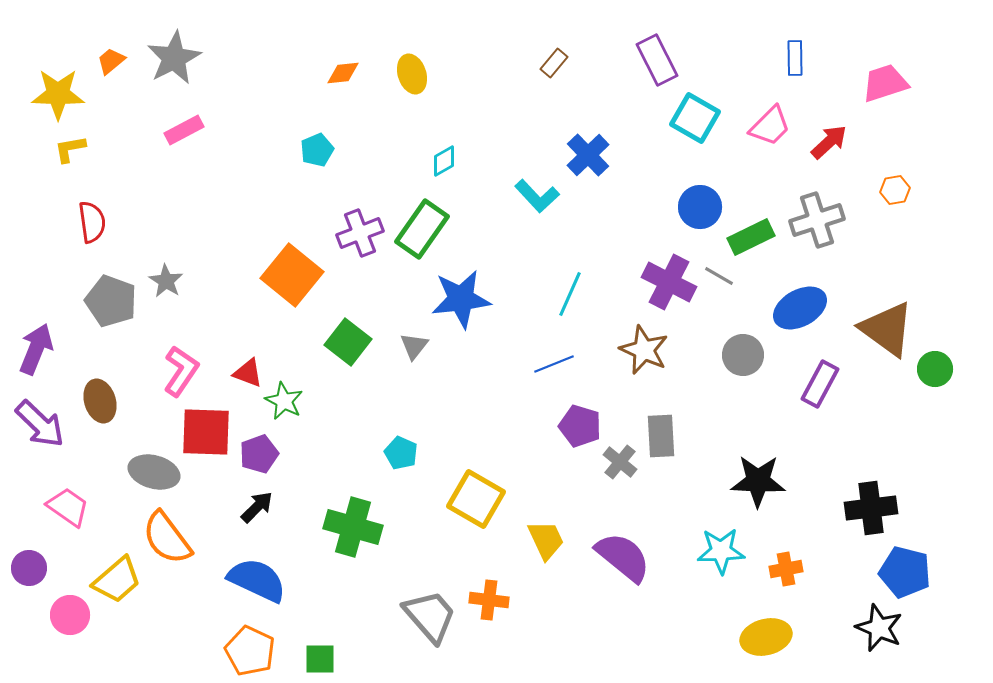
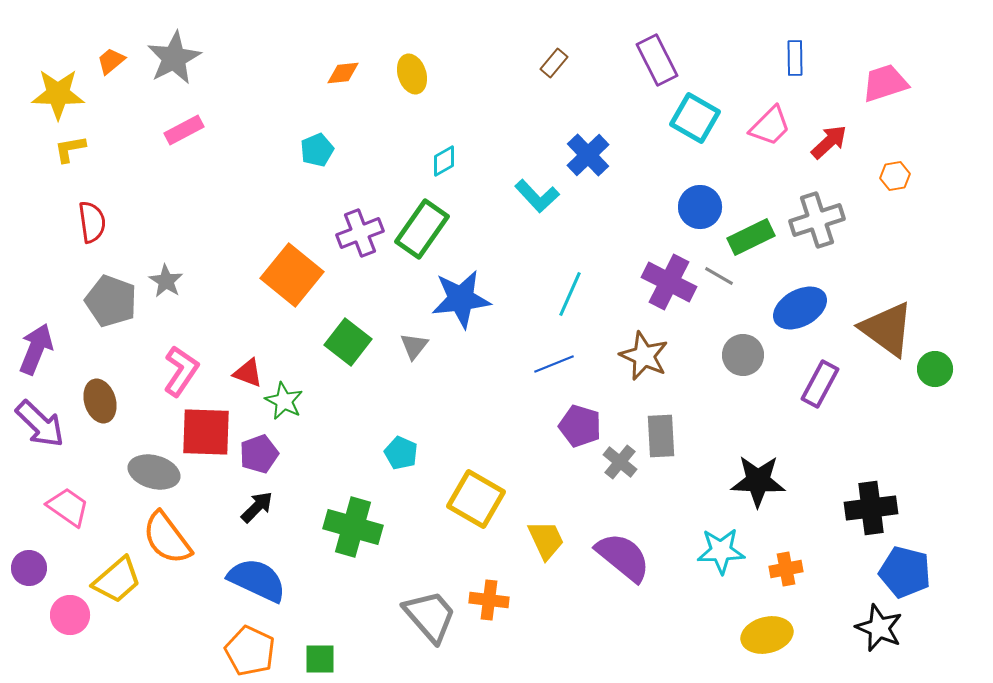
orange hexagon at (895, 190): moved 14 px up
brown star at (644, 350): moved 6 px down
yellow ellipse at (766, 637): moved 1 px right, 2 px up
